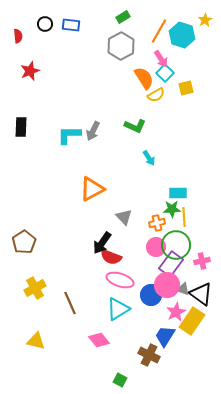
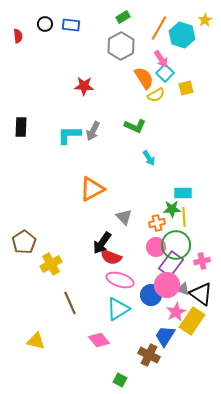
orange line at (159, 31): moved 3 px up
red star at (30, 71): moved 54 px right, 15 px down; rotated 24 degrees clockwise
cyan rectangle at (178, 193): moved 5 px right
yellow cross at (35, 288): moved 16 px right, 24 px up
